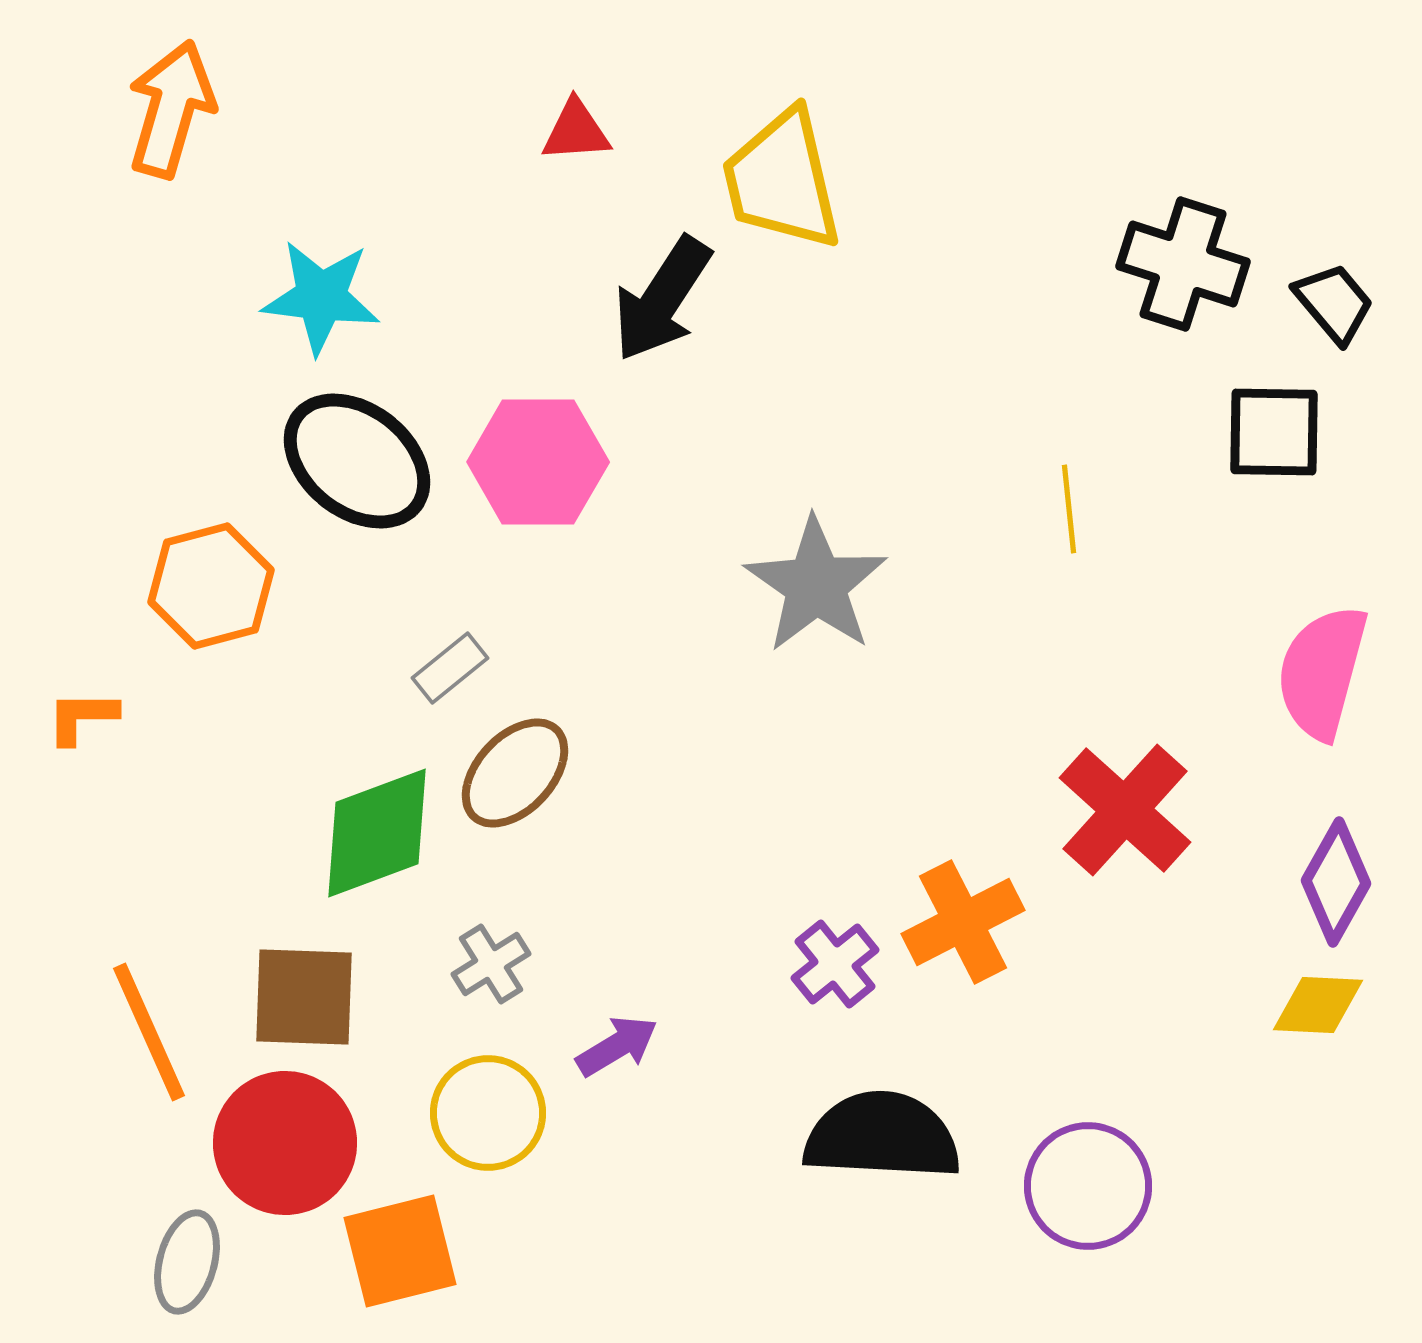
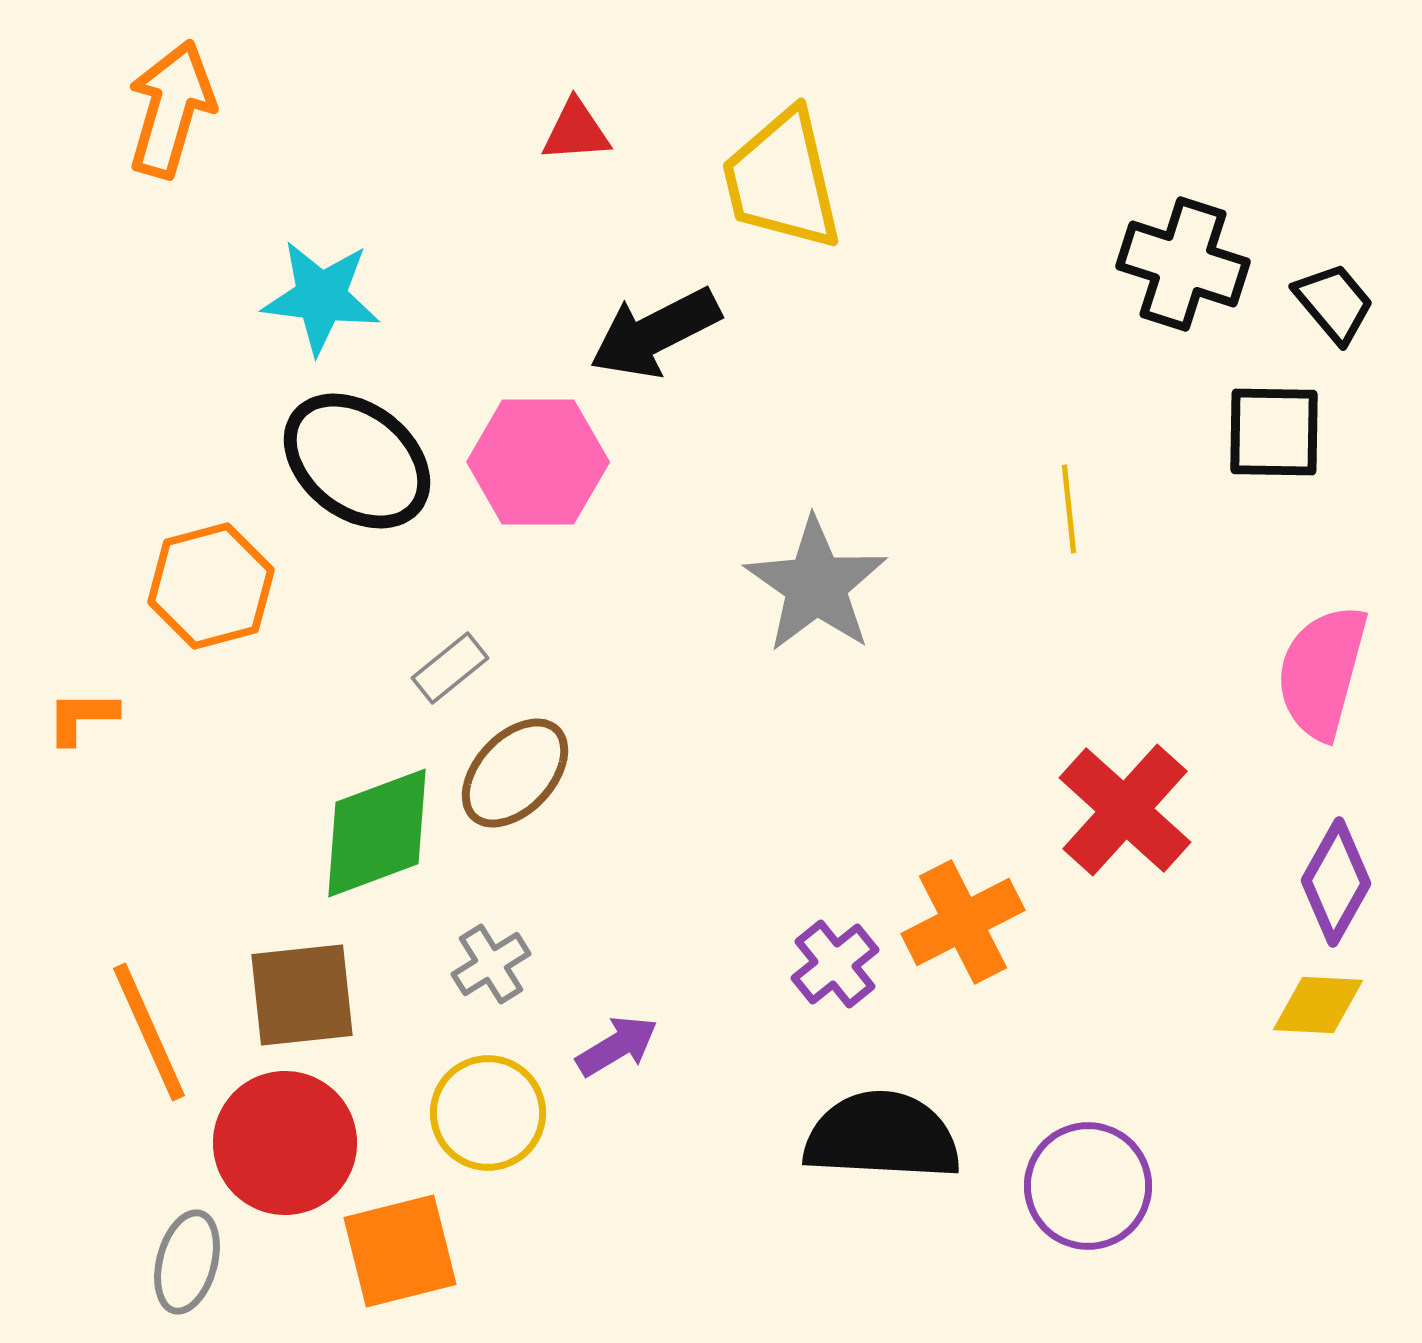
black arrow: moved 7 px left, 34 px down; rotated 30 degrees clockwise
brown square: moved 2 px left, 2 px up; rotated 8 degrees counterclockwise
